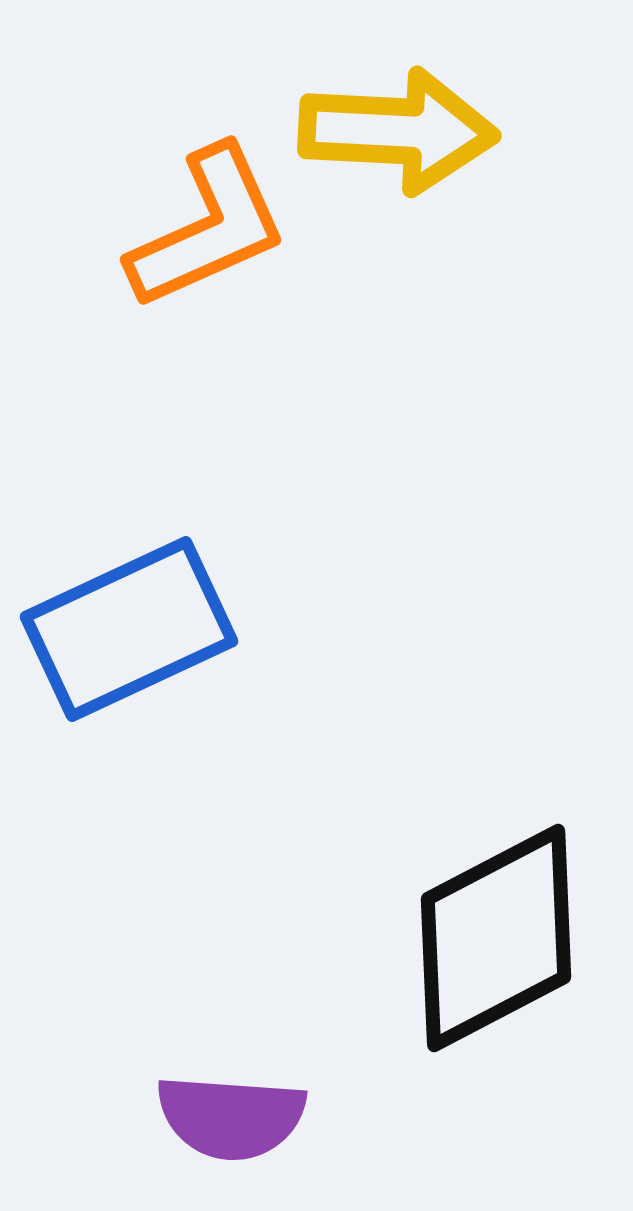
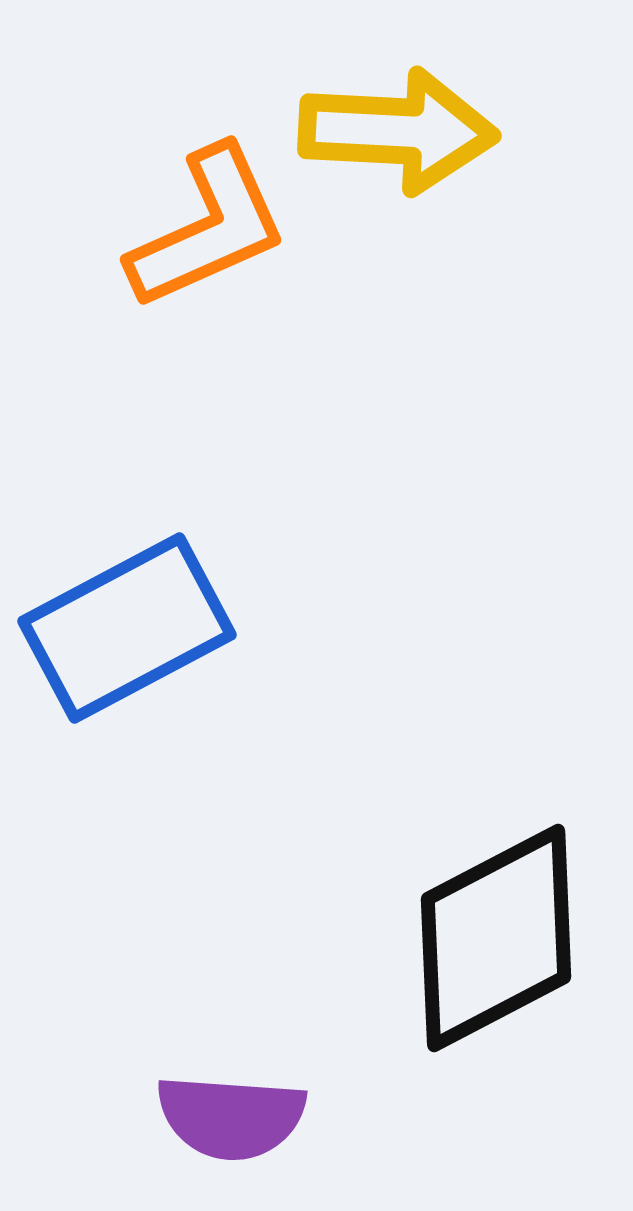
blue rectangle: moved 2 px left, 1 px up; rotated 3 degrees counterclockwise
